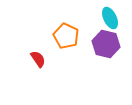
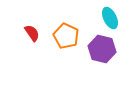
purple hexagon: moved 4 px left, 5 px down
red semicircle: moved 6 px left, 26 px up
